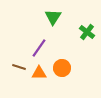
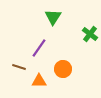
green cross: moved 3 px right, 2 px down
orange circle: moved 1 px right, 1 px down
orange triangle: moved 8 px down
